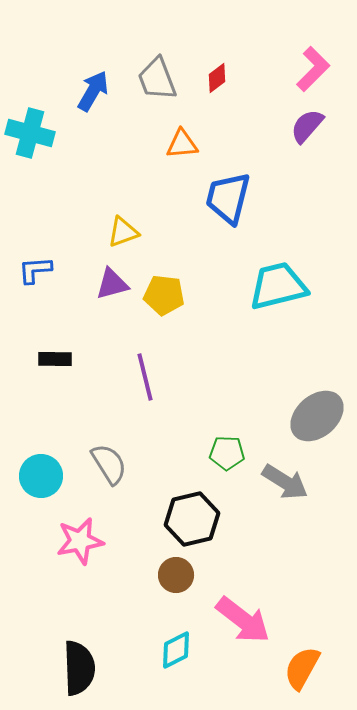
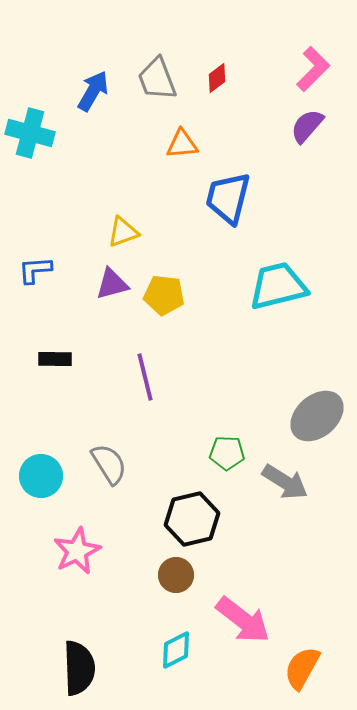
pink star: moved 3 px left, 10 px down; rotated 15 degrees counterclockwise
